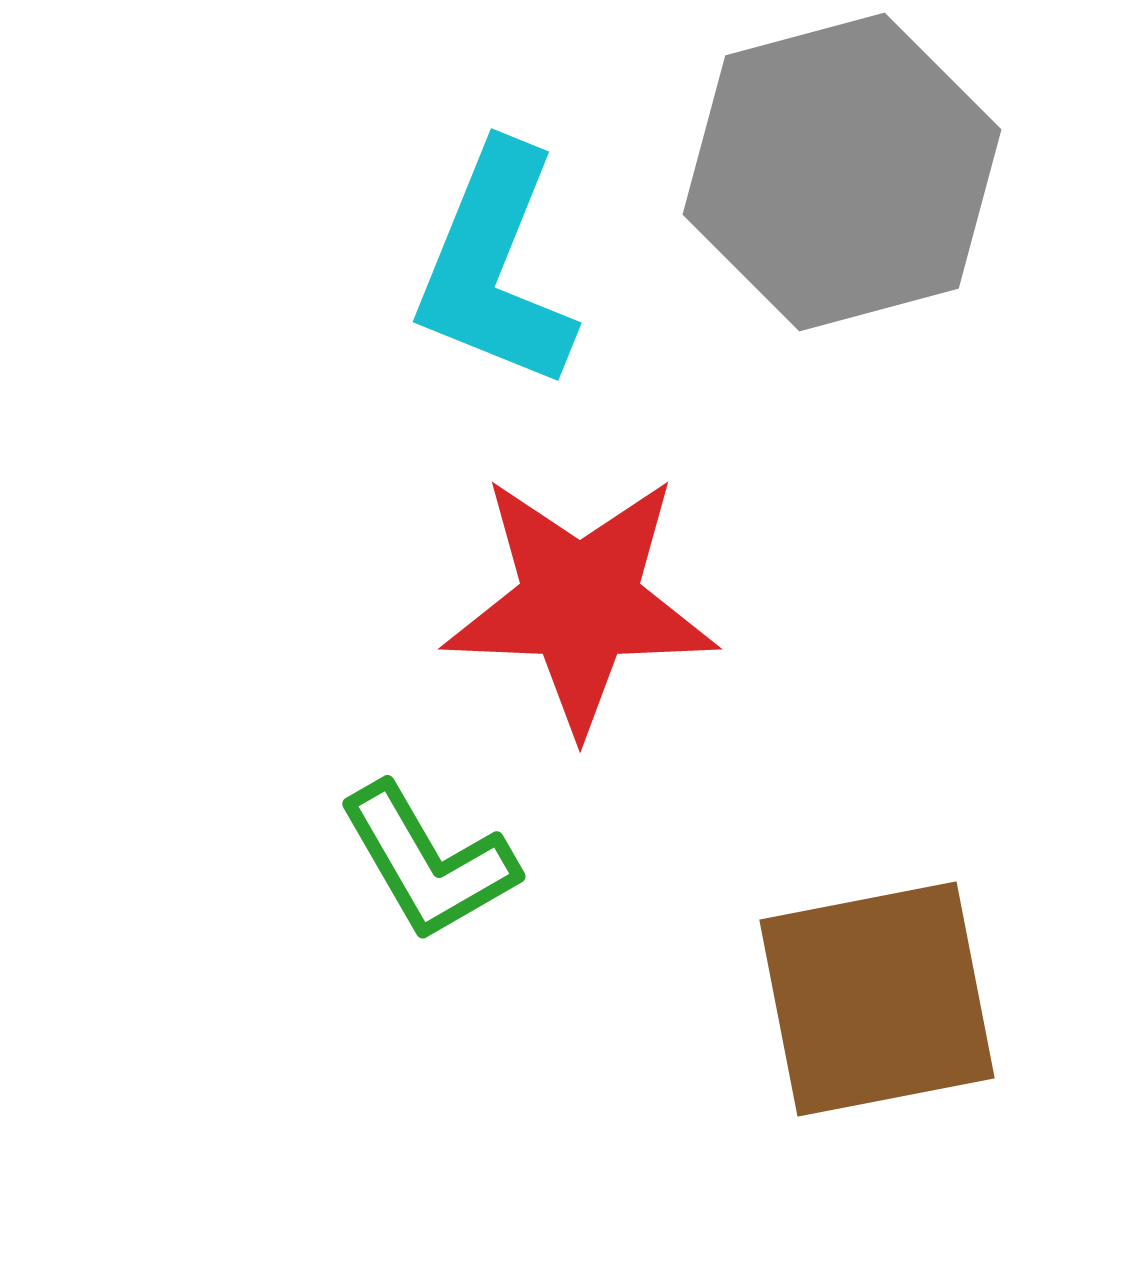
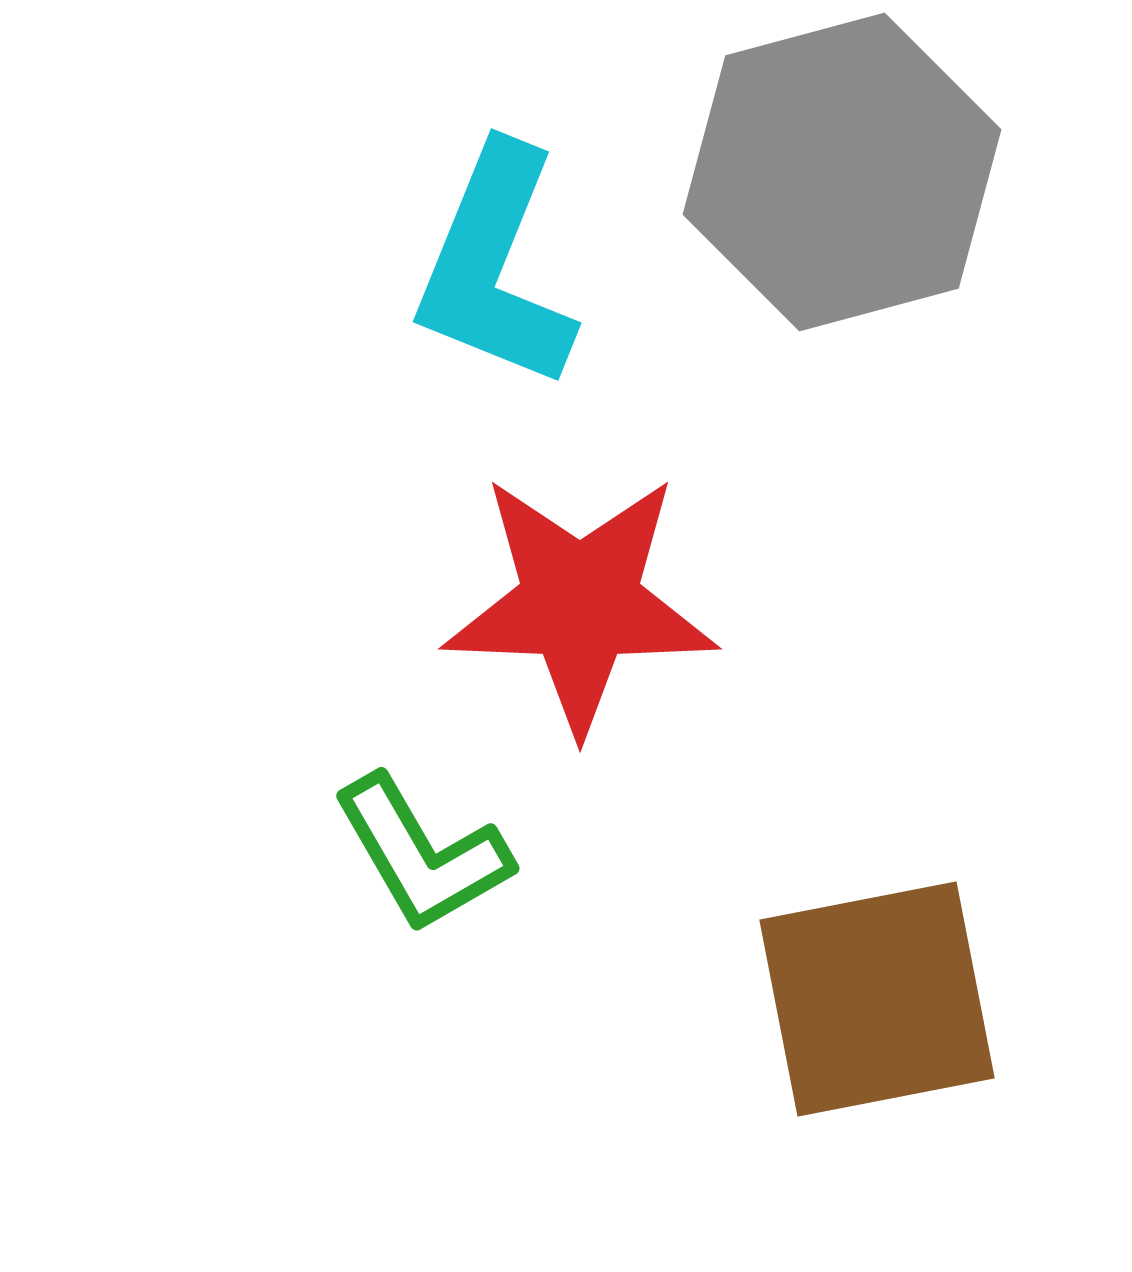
green L-shape: moved 6 px left, 8 px up
